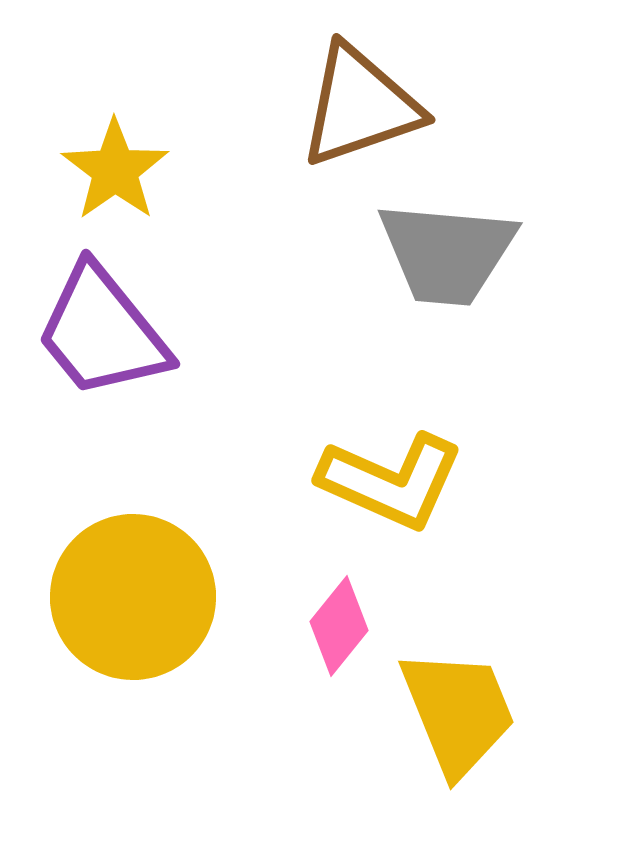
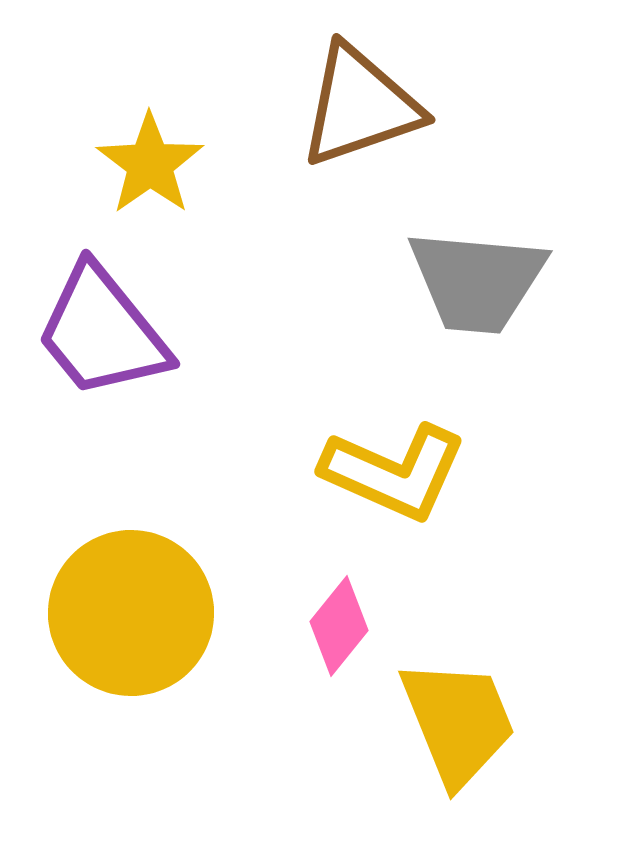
yellow star: moved 35 px right, 6 px up
gray trapezoid: moved 30 px right, 28 px down
yellow L-shape: moved 3 px right, 9 px up
yellow circle: moved 2 px left, 16 px down
yellow trapezoid: moved 10 px down
